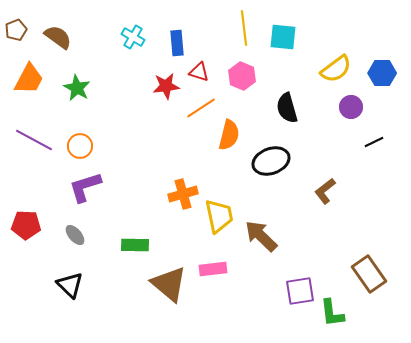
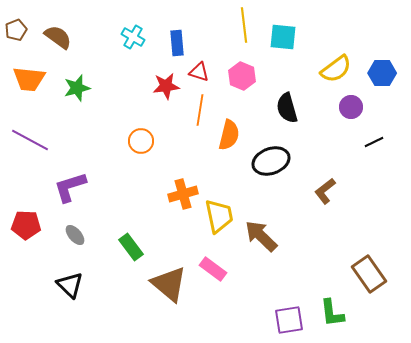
yellow line: moved 3 px up
orange trapezoid: rotated 68 degrees clockwise
green star: rotated 28 degrees clockwise
orange line: moved 1 px left, 2 px down; rotated 48 degrees counterclockwise
purple line: moved 4 px left
orange circle: moved 61 px right, 5 px up
purple L-shape: moved 15 px left
green rectangle: moved 4 px left, 2 px down; rotated 52 degrees clockwise
pink rectangle: rotated 44 degrees clockwise
purple square: moved 11 px left, 29 px down
